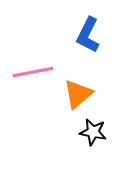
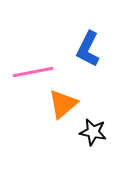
blue L-shape: moved 14 px down
orange triangle: moved 15 px left, 10 px down
